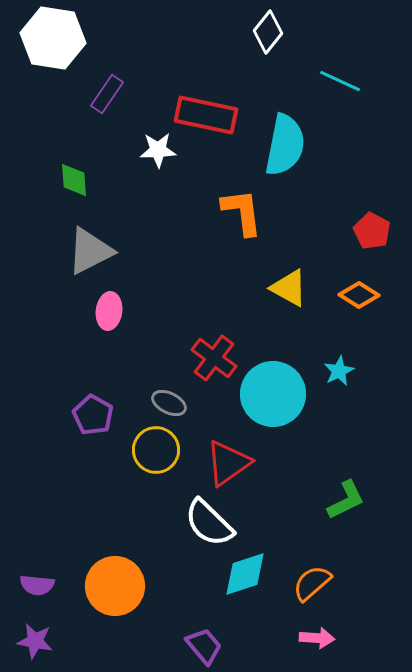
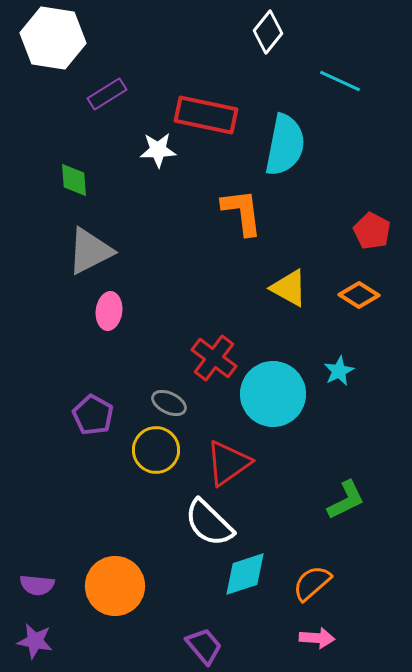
purple rectangle: rotated 24 degrees clockwise
